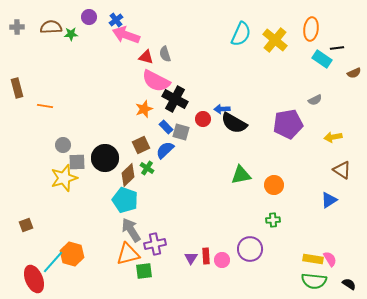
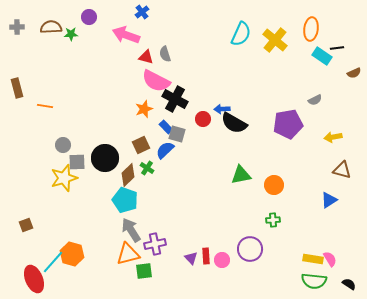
blue cross at (116, 20): moved 26 px right, 8 px up
cyan rectangle at (322, 59): moved 3 px up
gray square at (181, 132): moved 4 px left, 2 px down
brown triangle at (342, 170): rotated 18 degrees counterclockwise
purple triangle at (191, 258): rotated 16 degrees counterclockwise
